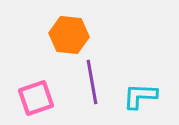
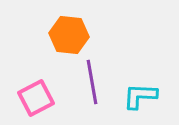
pink square: rotated 9 degrees counterclockwise
